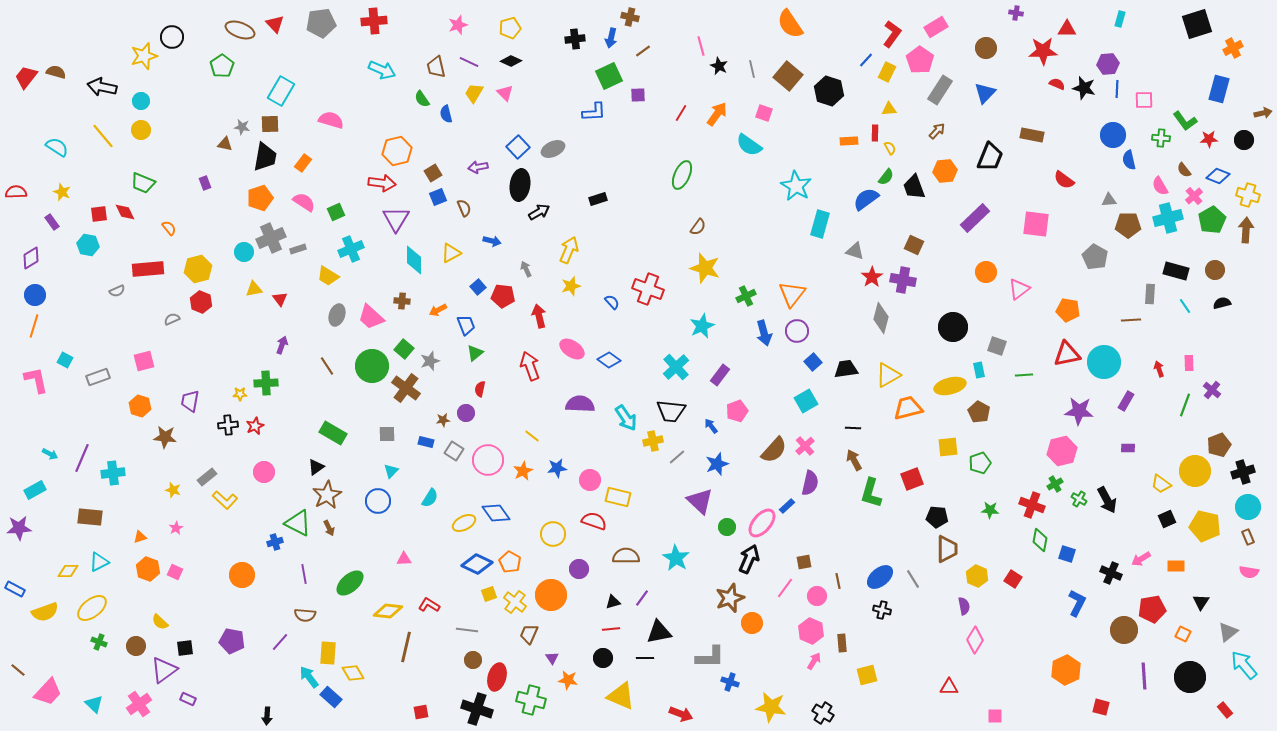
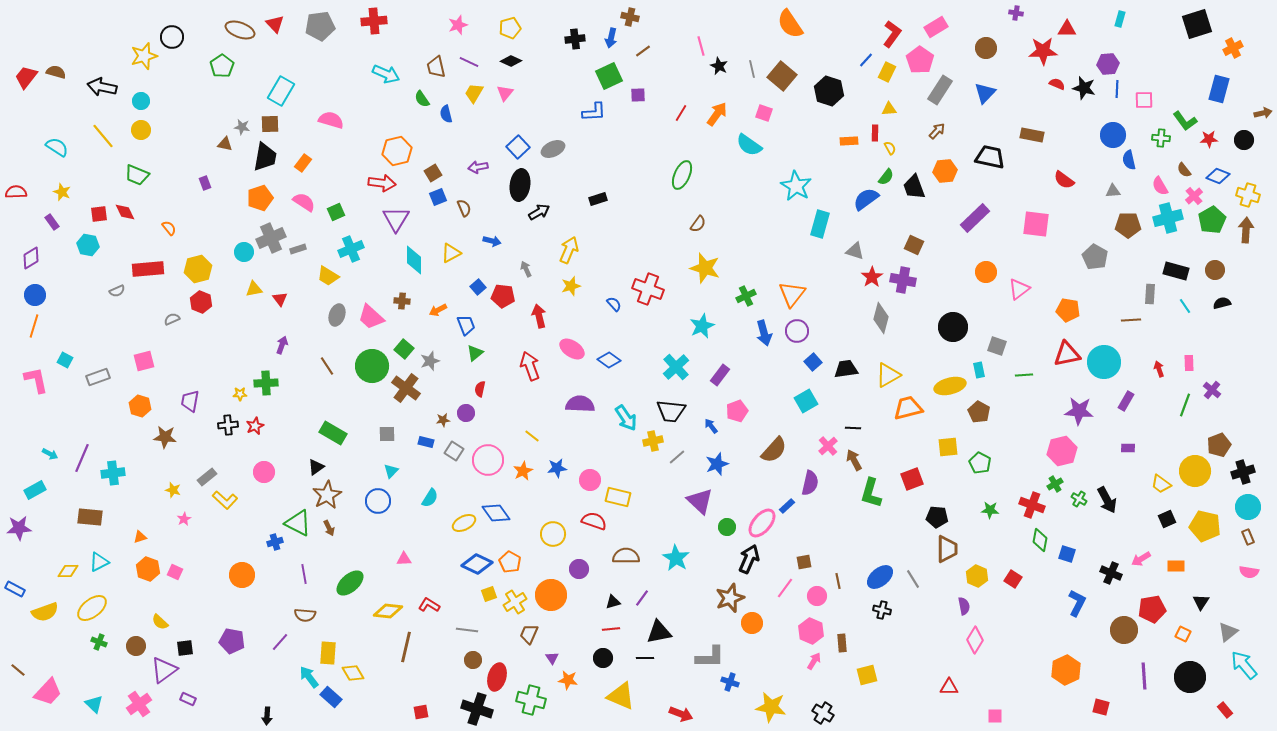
gray pentagon at (321, 23): moved 1 px left, 3 px down
cyan arrow at (382, 70): moved 4 px right, 4 px down
brown square at (788, 76): moved 6 px left
pink triangle at (505, 93): rotated 24 degrees clockwise
black trapezoid at (990, 157): rotated 100 degrees counterclockwise
green trapezoid at (143, 183): moved 6 px left, 8 px up
gray triangle at (1109, 200): moved 4 px right, 9 px up
brown semicircle at (698, 227): moved 3 px up
blue semicircle at (612, 302): moved 2 px right, 2 px down
pink cross at (805, 446): moved 23 px right
green pentagon at (980, 463): rotated 25 degrees counterclockwise
pink star at (176, 528): moved 8 px right, 9 px up
yellow cross at (515, 602): rotated 20 degrees clockwise
